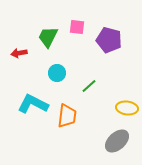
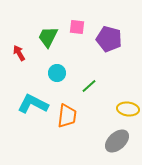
purple pentagon: moved 1 px up
red arrow: rotated 70 degrees clockwise
yellow ellipse: moved 1 px right, 1 px down
